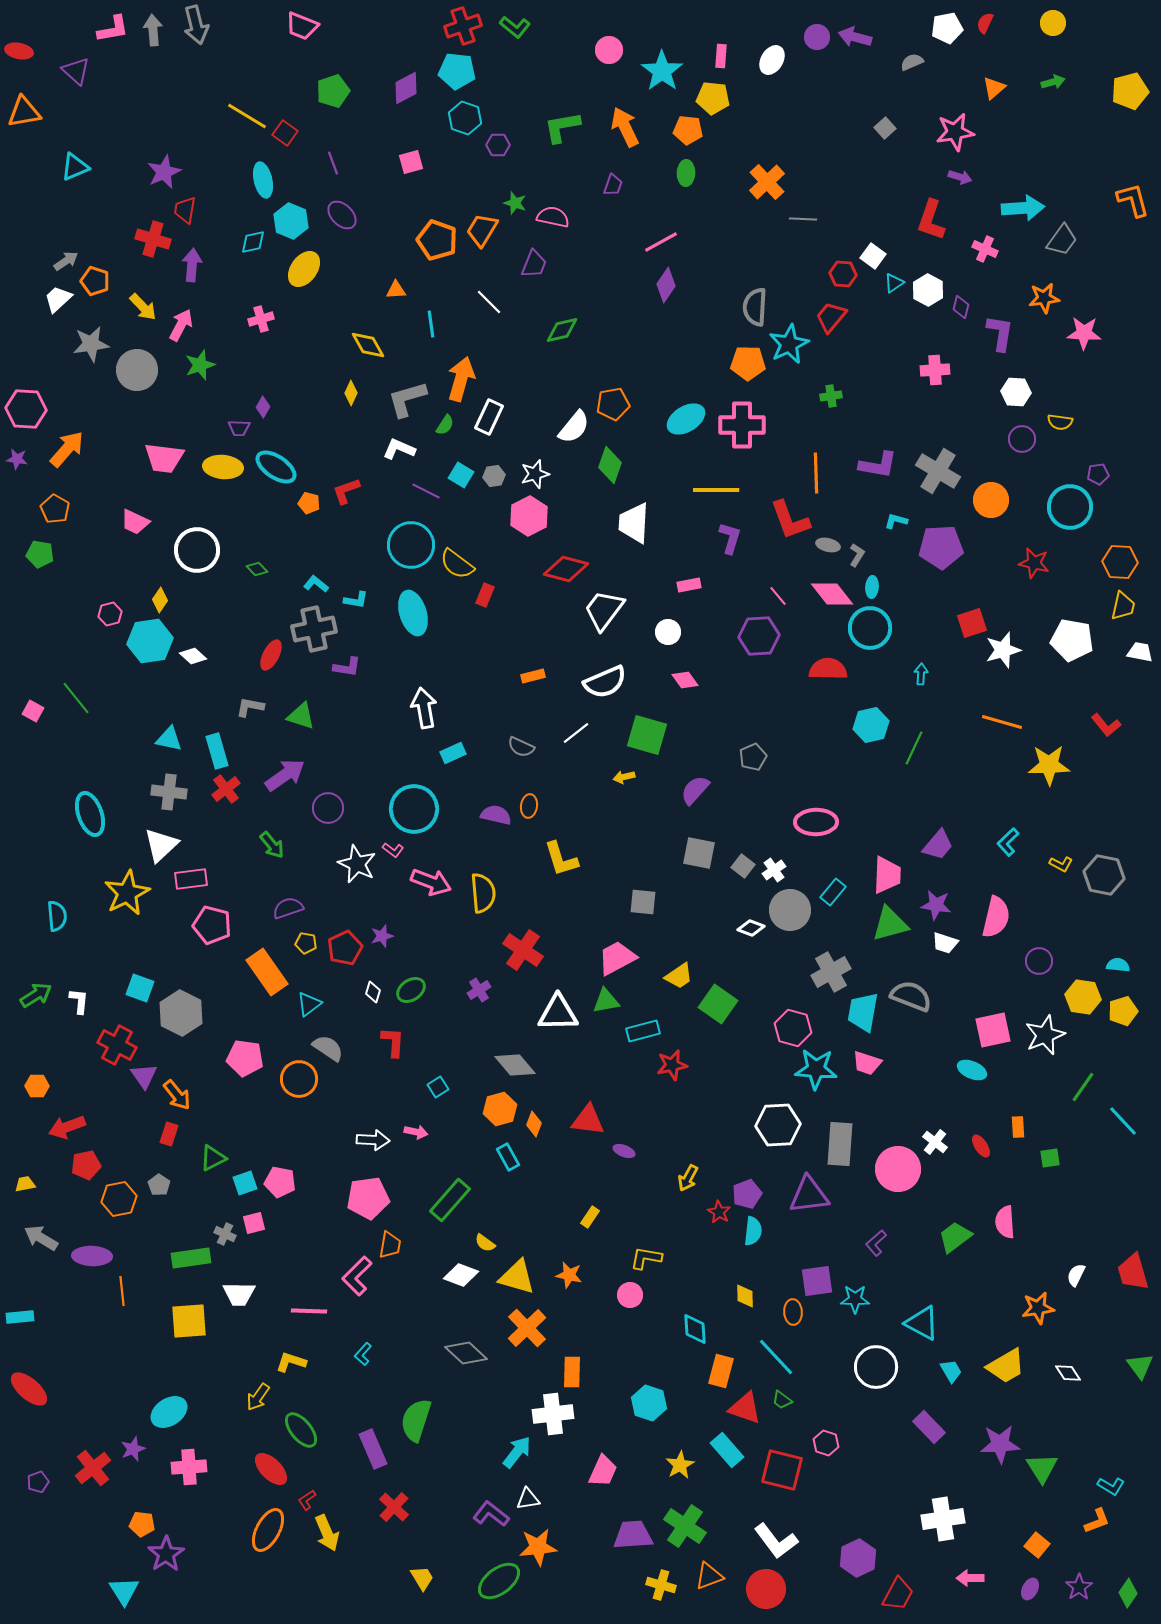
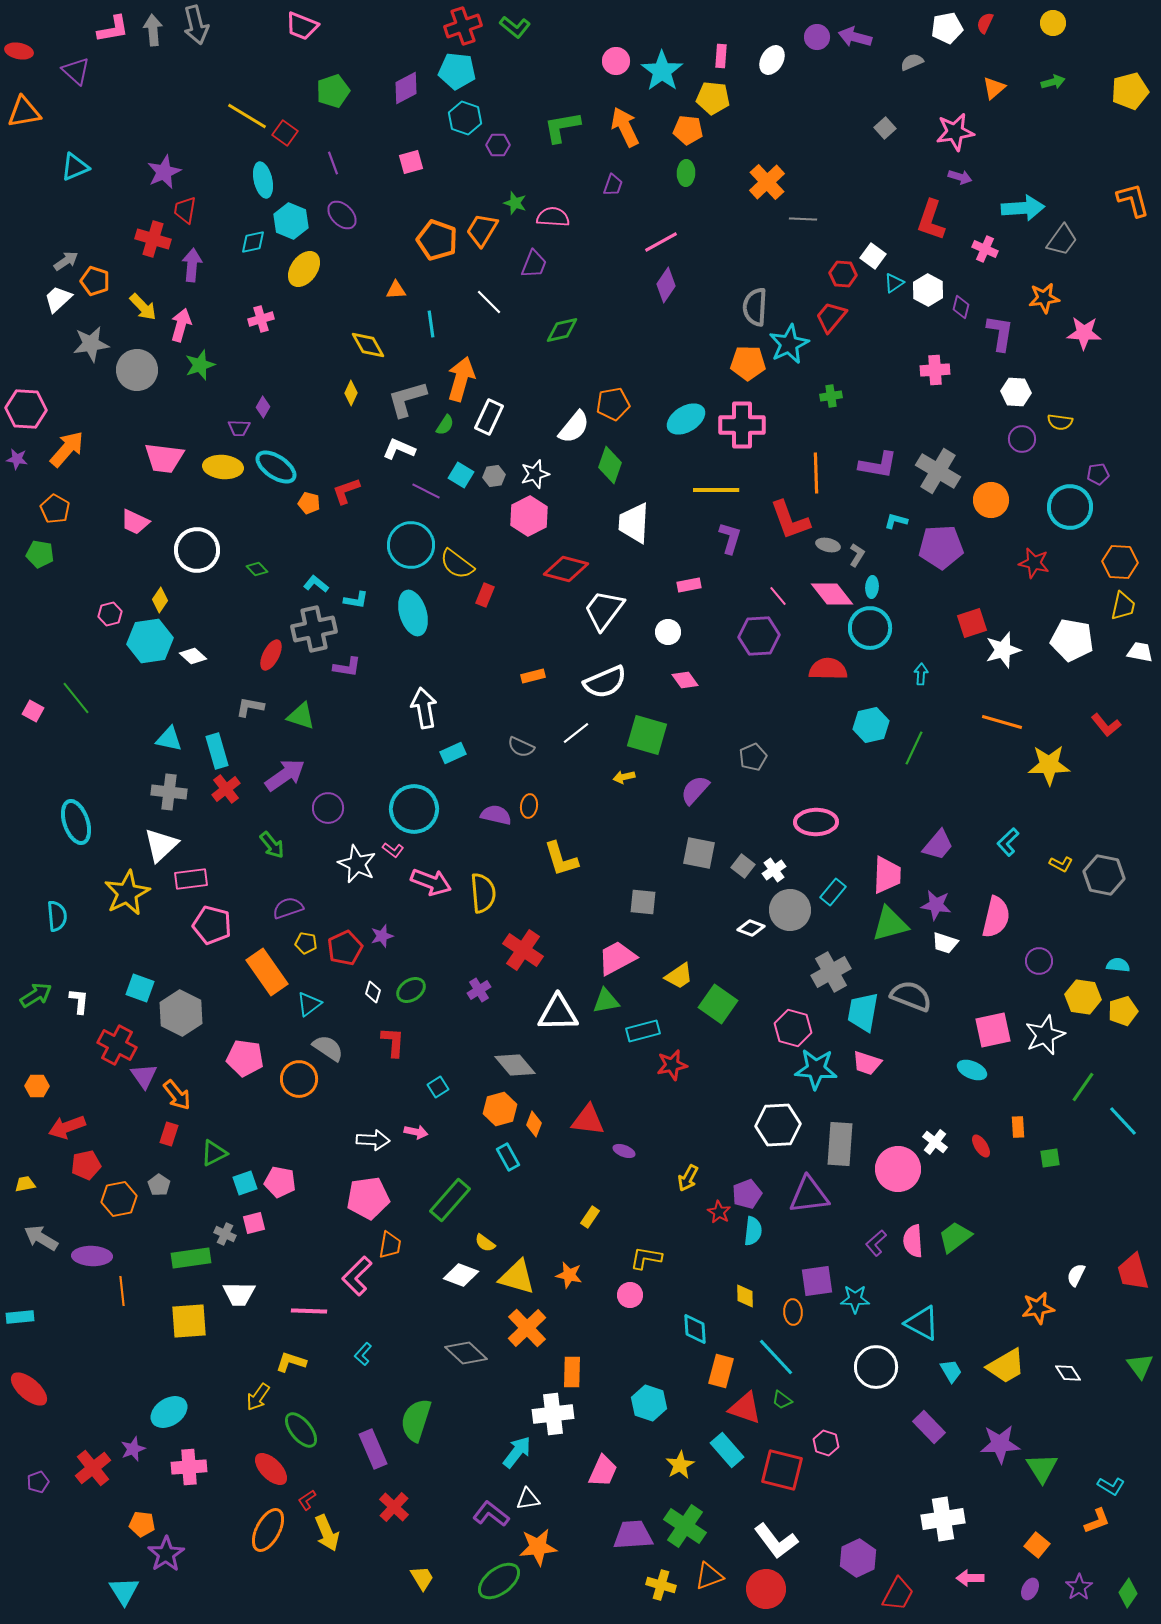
pink circle at (609, 50): moved 7 px right, 11 px down
pink semicircle at (553, 217): rotated 8 degrees counterclockwise
pink arrow at (181, 325): rotated 12 degrees counterclockwise
cyan ellipse at (90, 814): moved 14 px left, 8 px down
green triangle at (213, 1158): moved 1 px right, 5 px up
pink semicircle at (1005, 1222): moved 92 px left, 19 px down
